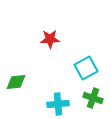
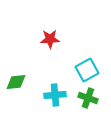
cyan square: moved 1 px right, 2 px down
green cross: moved 5 px left
cyan cross: moved 3 px left, 9 px up
